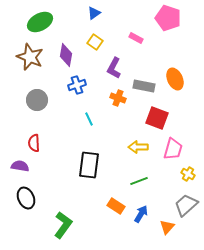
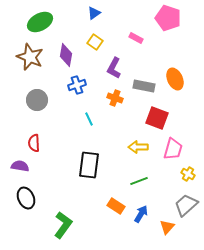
orange cross: moved 3 px left
